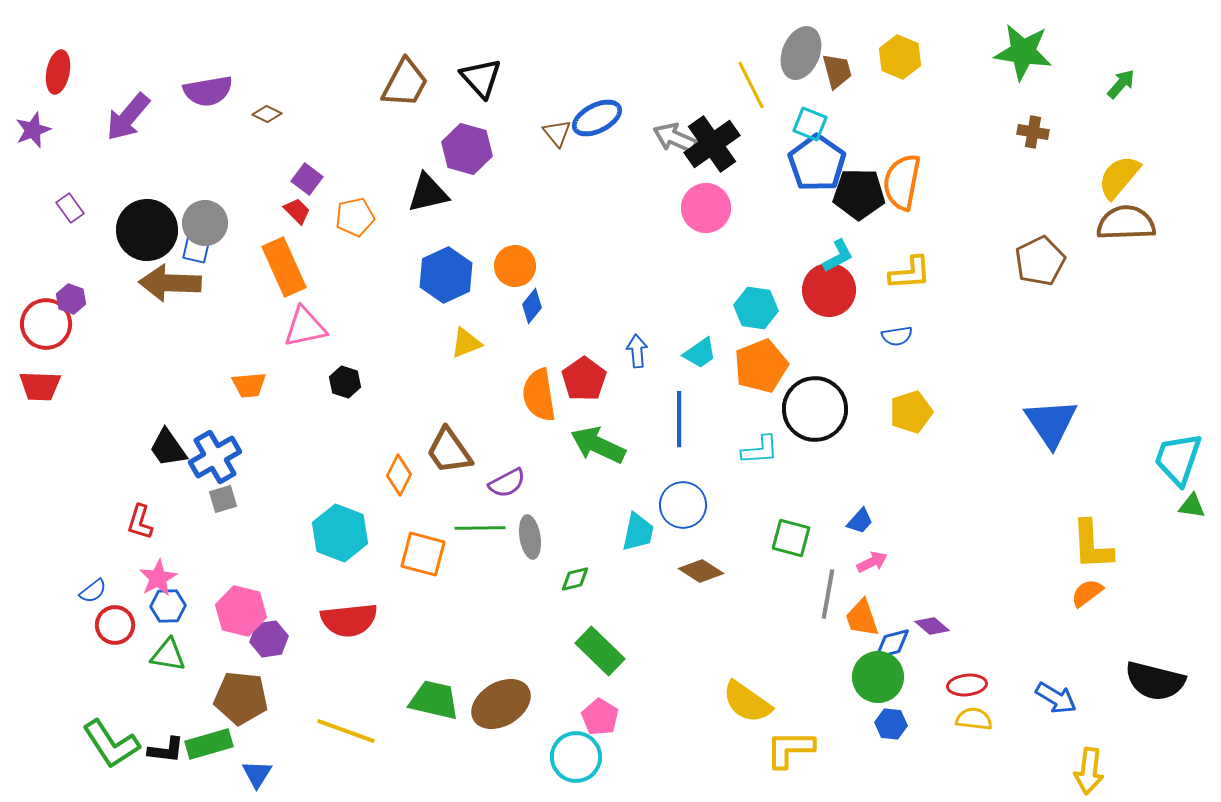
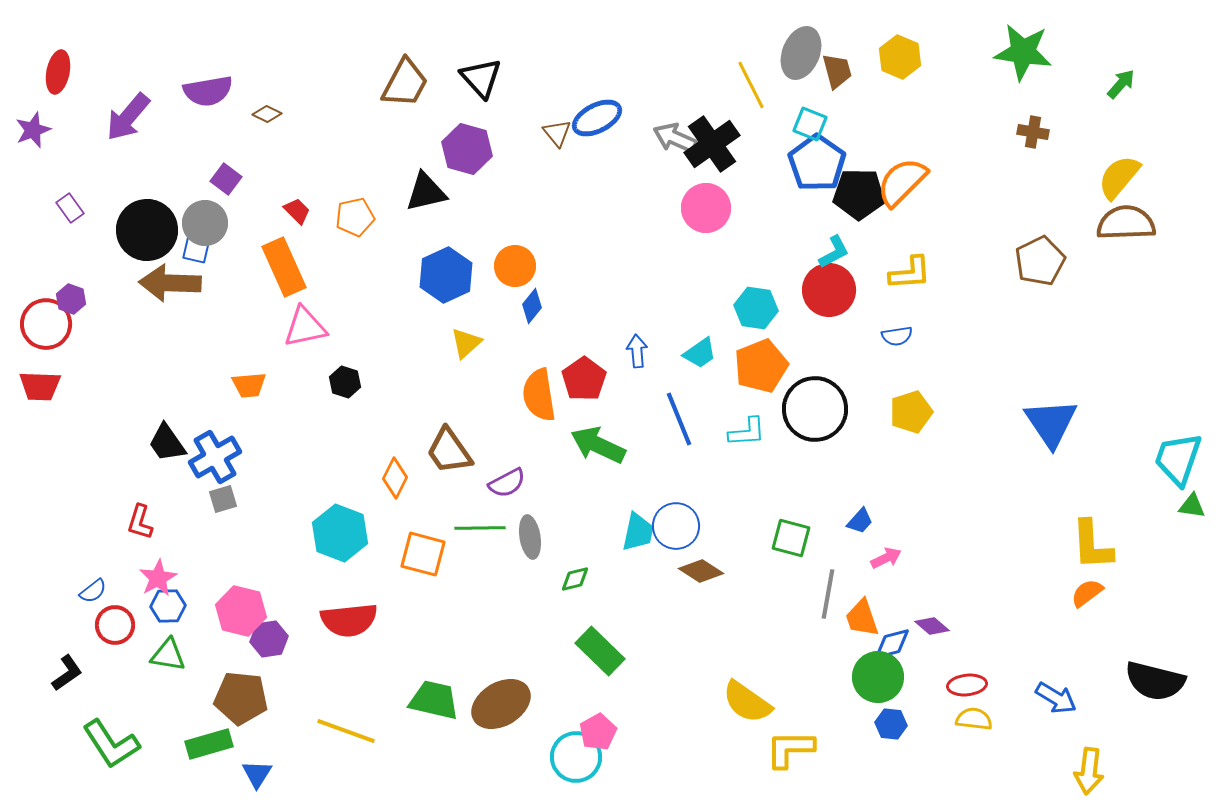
purple square at (307, 179): moved 81 px left
orange semicircle at (902, 182): rotated 34 degrees clockwise
black triangle at (428, 193): moved 2 px left, 1 px up
cyan L-shape at (838, 256): moved 4 px left, 4 px up
yellow triangle at (466, 343): rotated 20 degrees counterclockwise
blue line at (679, 419): rotated 22 degrees counterclockwise
black trapezoid at (168, 448): moved 1 px left, 5 px up
cyan L-shape at (760, 450): moved 13 px left, 18 px up
orange diamond at (399, 475): moved 4 px left, 3 px down
blue circle at (683, 505): moved 7 px left, 21 px down
pink arrow at (872, 562): moved 14 px right, 4 px up
pink pentagon at (600, 717): moved 2 px left, 15 px down; rotated 12 degrees clockwise
black L-shape at (166, 750): moved 99 px left, 77 px up; rotated 42 degrees counterclockwise
